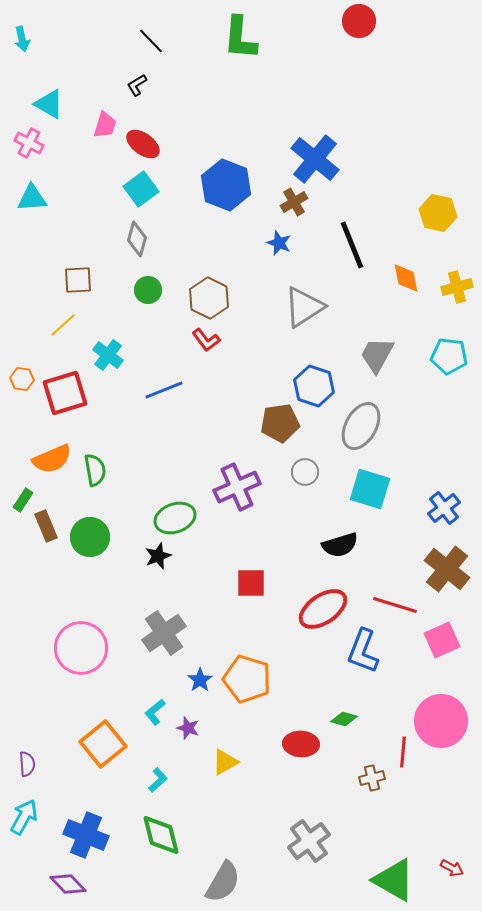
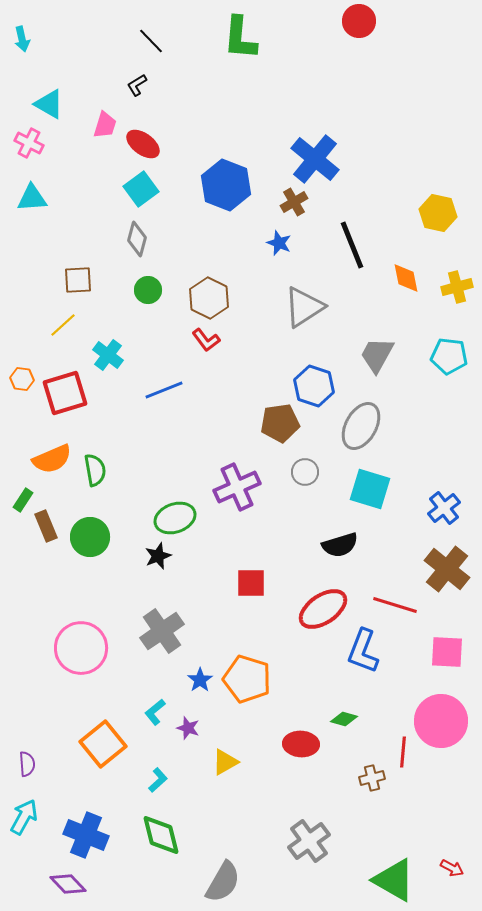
gray cross at (164, 633): moved 2 px left, 2 px up
pink square at (442, 640): moved 5 px right, 12 px down; rotated 27 degrees clockwise
